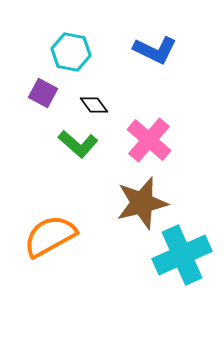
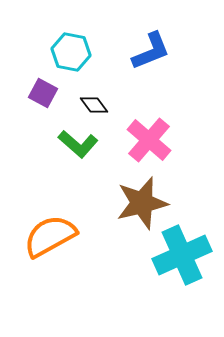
blue L-shape: moved 4 px left, 1 px down; rotated 48 degrees counterclockwise
